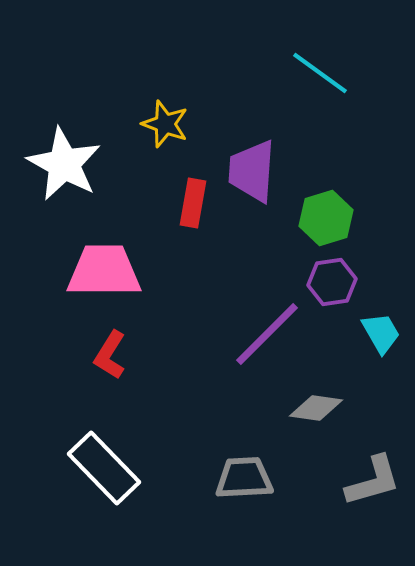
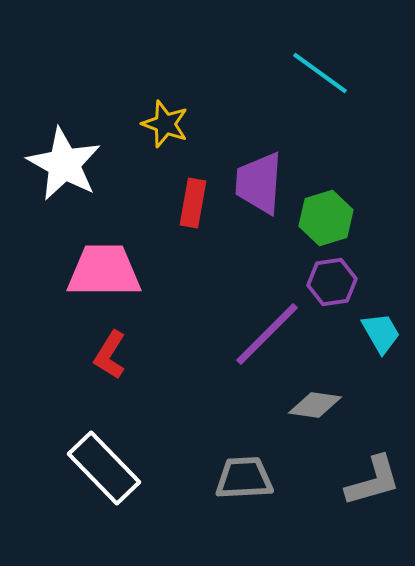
purple trapezoid: moved 7 px right, 12 px down
gray diamond: moved 1 px left, 3 px up
